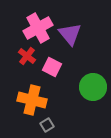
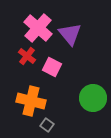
pink cross: rotated 20 degrees counterclockwise
green circle: moved 11 px down
orange cross: moved 1 px left, 1 px down
gray square: rotated 24 degrees counterclockwise
